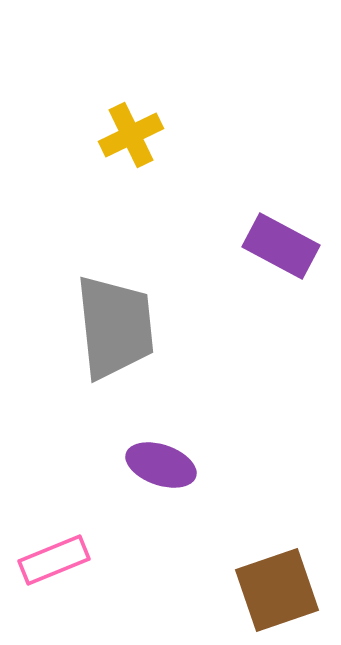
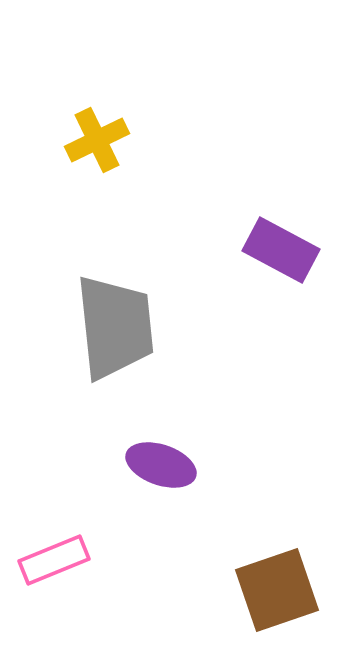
yellow cross: moved 34 px left, 5 px down
purple rectangle: moved 4 px down
